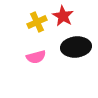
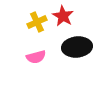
black ellipse: moved 1 px right
